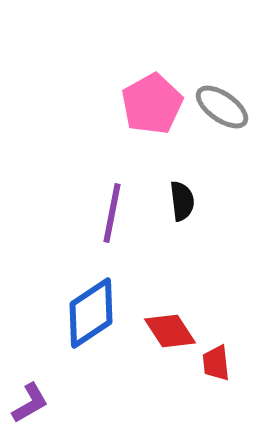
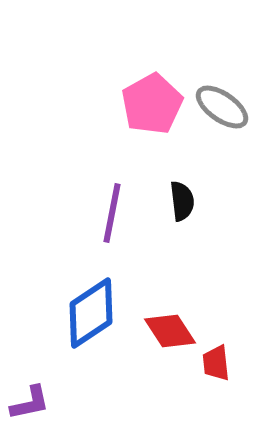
purple L-shape: rotated 18 degrees clockwise
